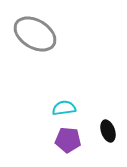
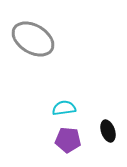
gray ellipse: moved 2 px left, 5 px down
